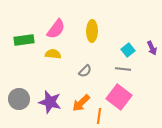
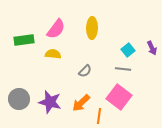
yellow ellipse: moved 3 px up
